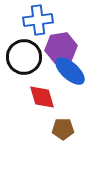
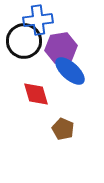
black circle: moved 16 px up
red diamond: moved 6 px left, 3 px up
brown pentagon: rotated 25 degrees clockwise
